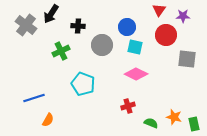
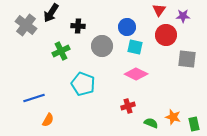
black arrow: moved 1 px up
gray circle: moved 1 px down
orange star: moved 1 px left
